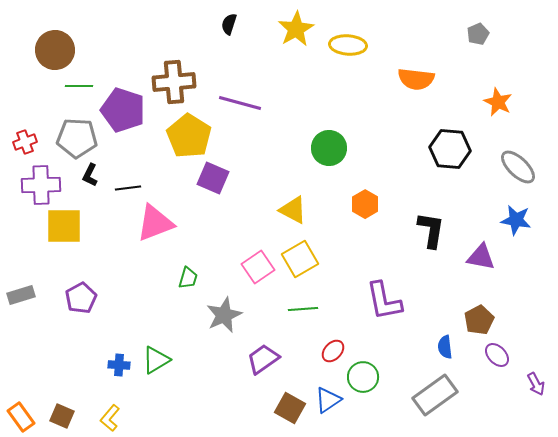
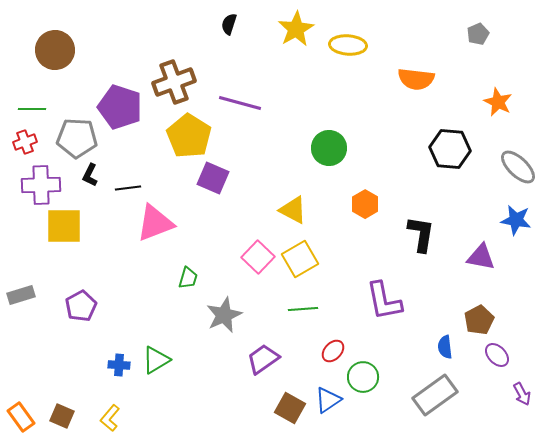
brown cross at (174, 82): rotated 15 degrees counterclockwise
green line at (79, 86): moved 47 px left, 23 px down
purple pentagon at (123, 110): moved 3 px left, 3 px up
black L-shape at (431, 230): moved 10 px left, 4 px down
pink square at (258, 267): moved 10 px up; rotated 12 degrees counterclockwise
purple pentagon at (81, 298): moved 8 px down
purple arrow at (536, 384): moved 14 px left, 10 px down
